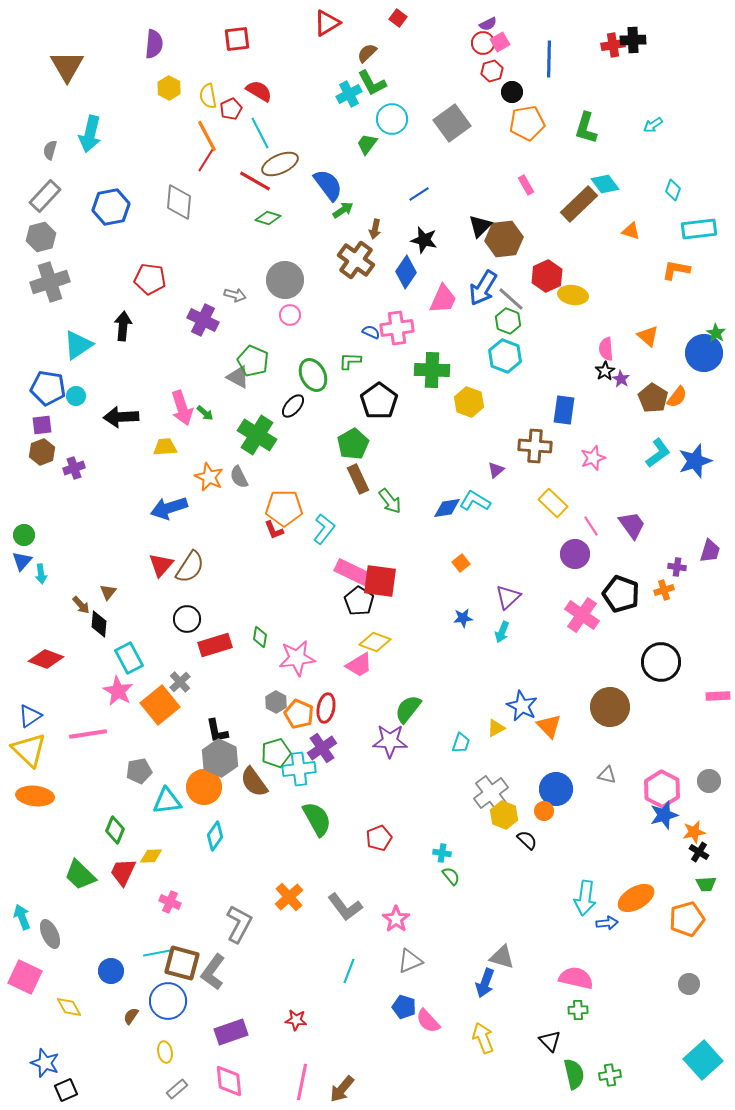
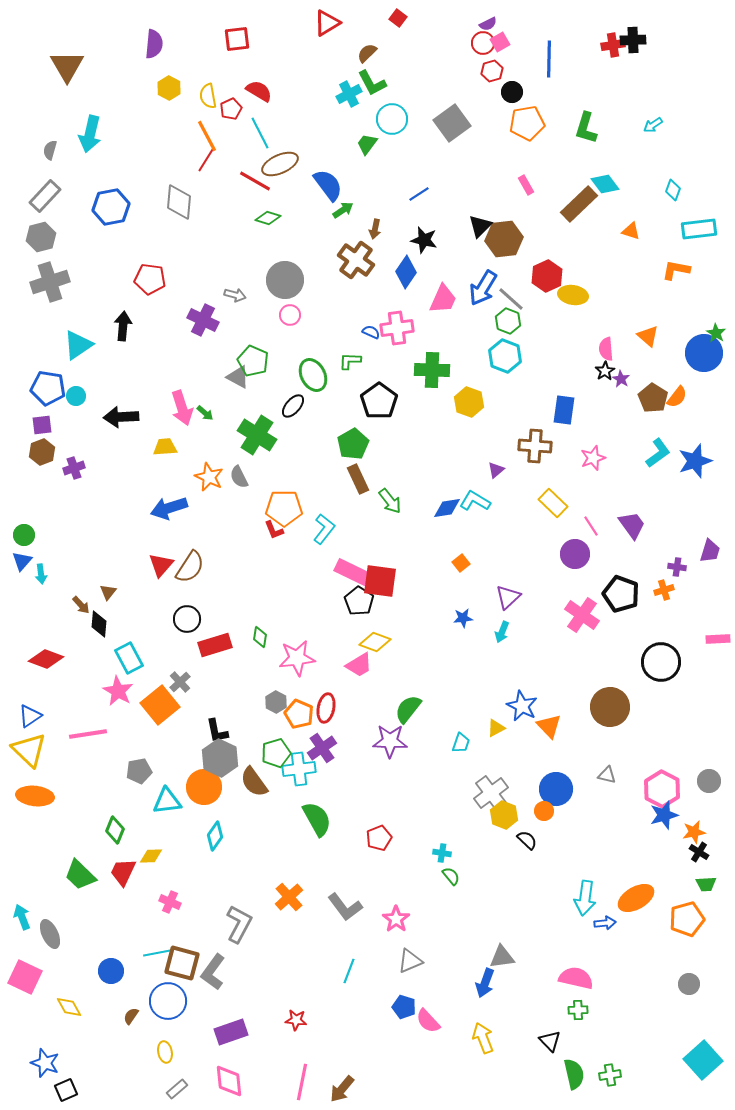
pink rectangle at (718, 696): moved 57 px up
blue arrow at (607, 923): moved 2 px left
gray triangle at (502, 957): rotated 24 degrees counterclockwise
